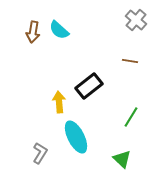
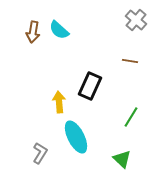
black rectangle: moved 1 px right; rotated 28 degrees counterclockwise
